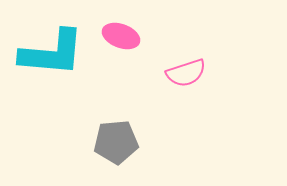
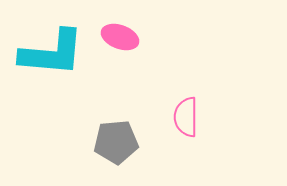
pink ellipse: moved 1 px left, 1 px down
pink semicircle: moved 44 px down; rotated 108 degrees clockwise
